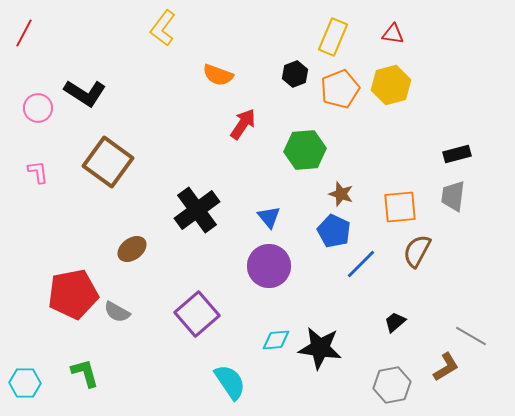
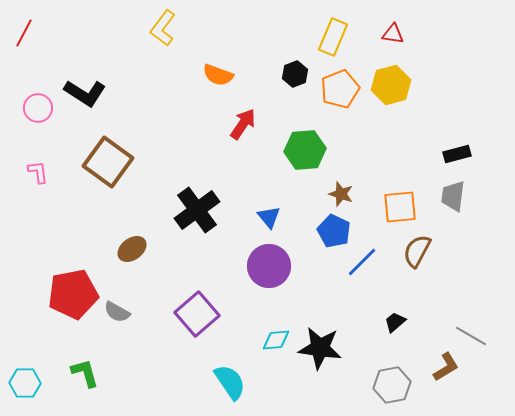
blue line: moved 1 px right, 2 px up
